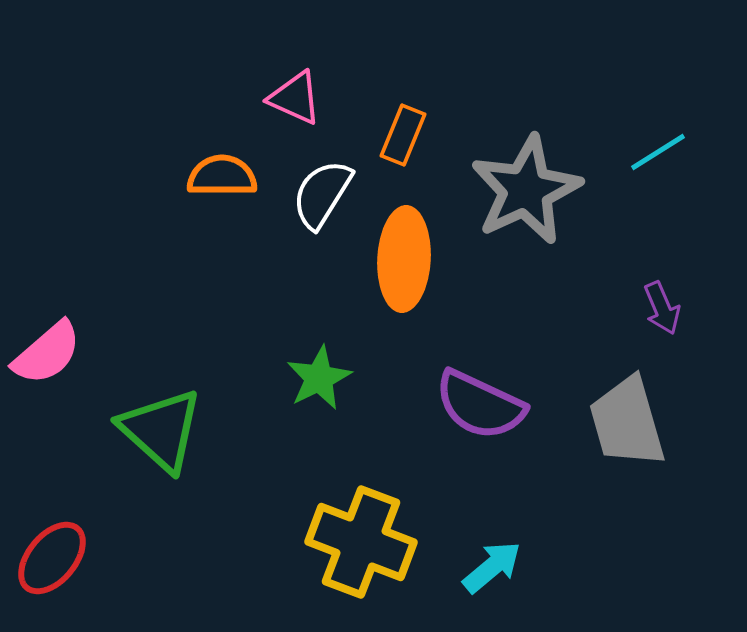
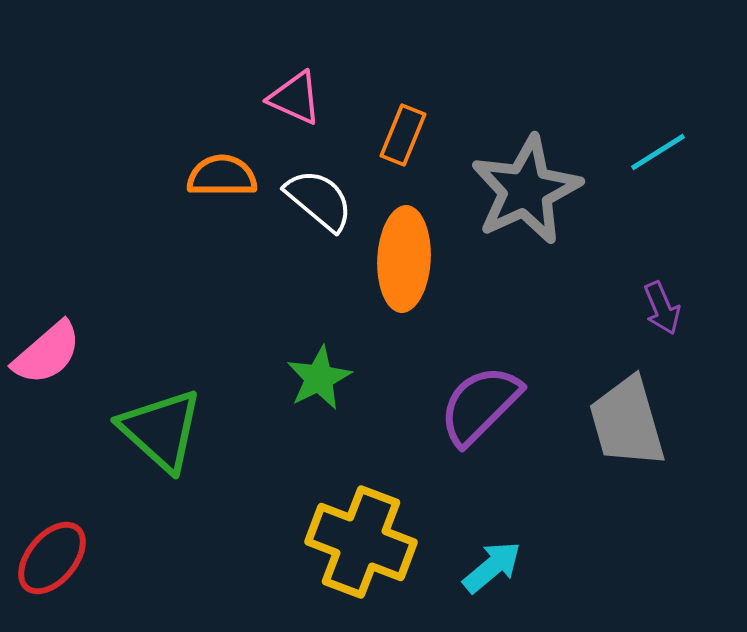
white semicircle: moved 3 px left, 6 px down; rotated 98 degrees clockwise
purple semicircle: rotated 110 degrees clockwise
